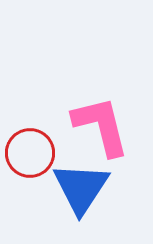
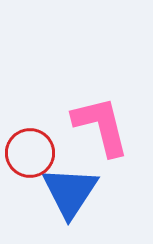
blue triangle: moved 11 px left, 4 px down
